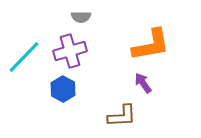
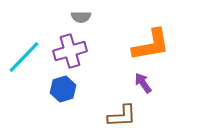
blue hexagon: rotated 15 degrees clockwise
